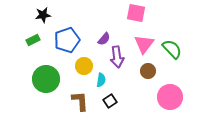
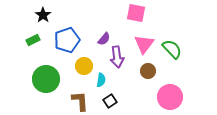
black star: rotated 28 degrees counterclockwise
